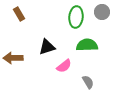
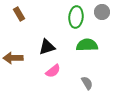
pink semicircle: moved 11 px left, 5 px down
gray semicircle: moved 1 px left, 1 px down
